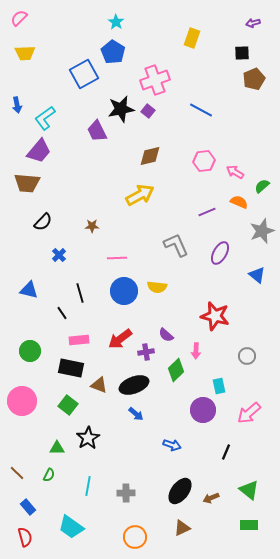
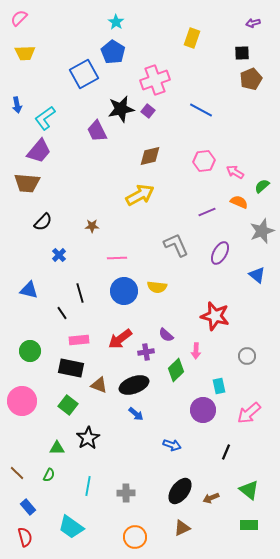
brown pentagon at (254, 79): moved 3 px left
